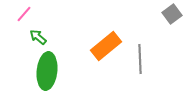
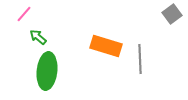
orange rectangle: rotated 56 degrees clockwise
